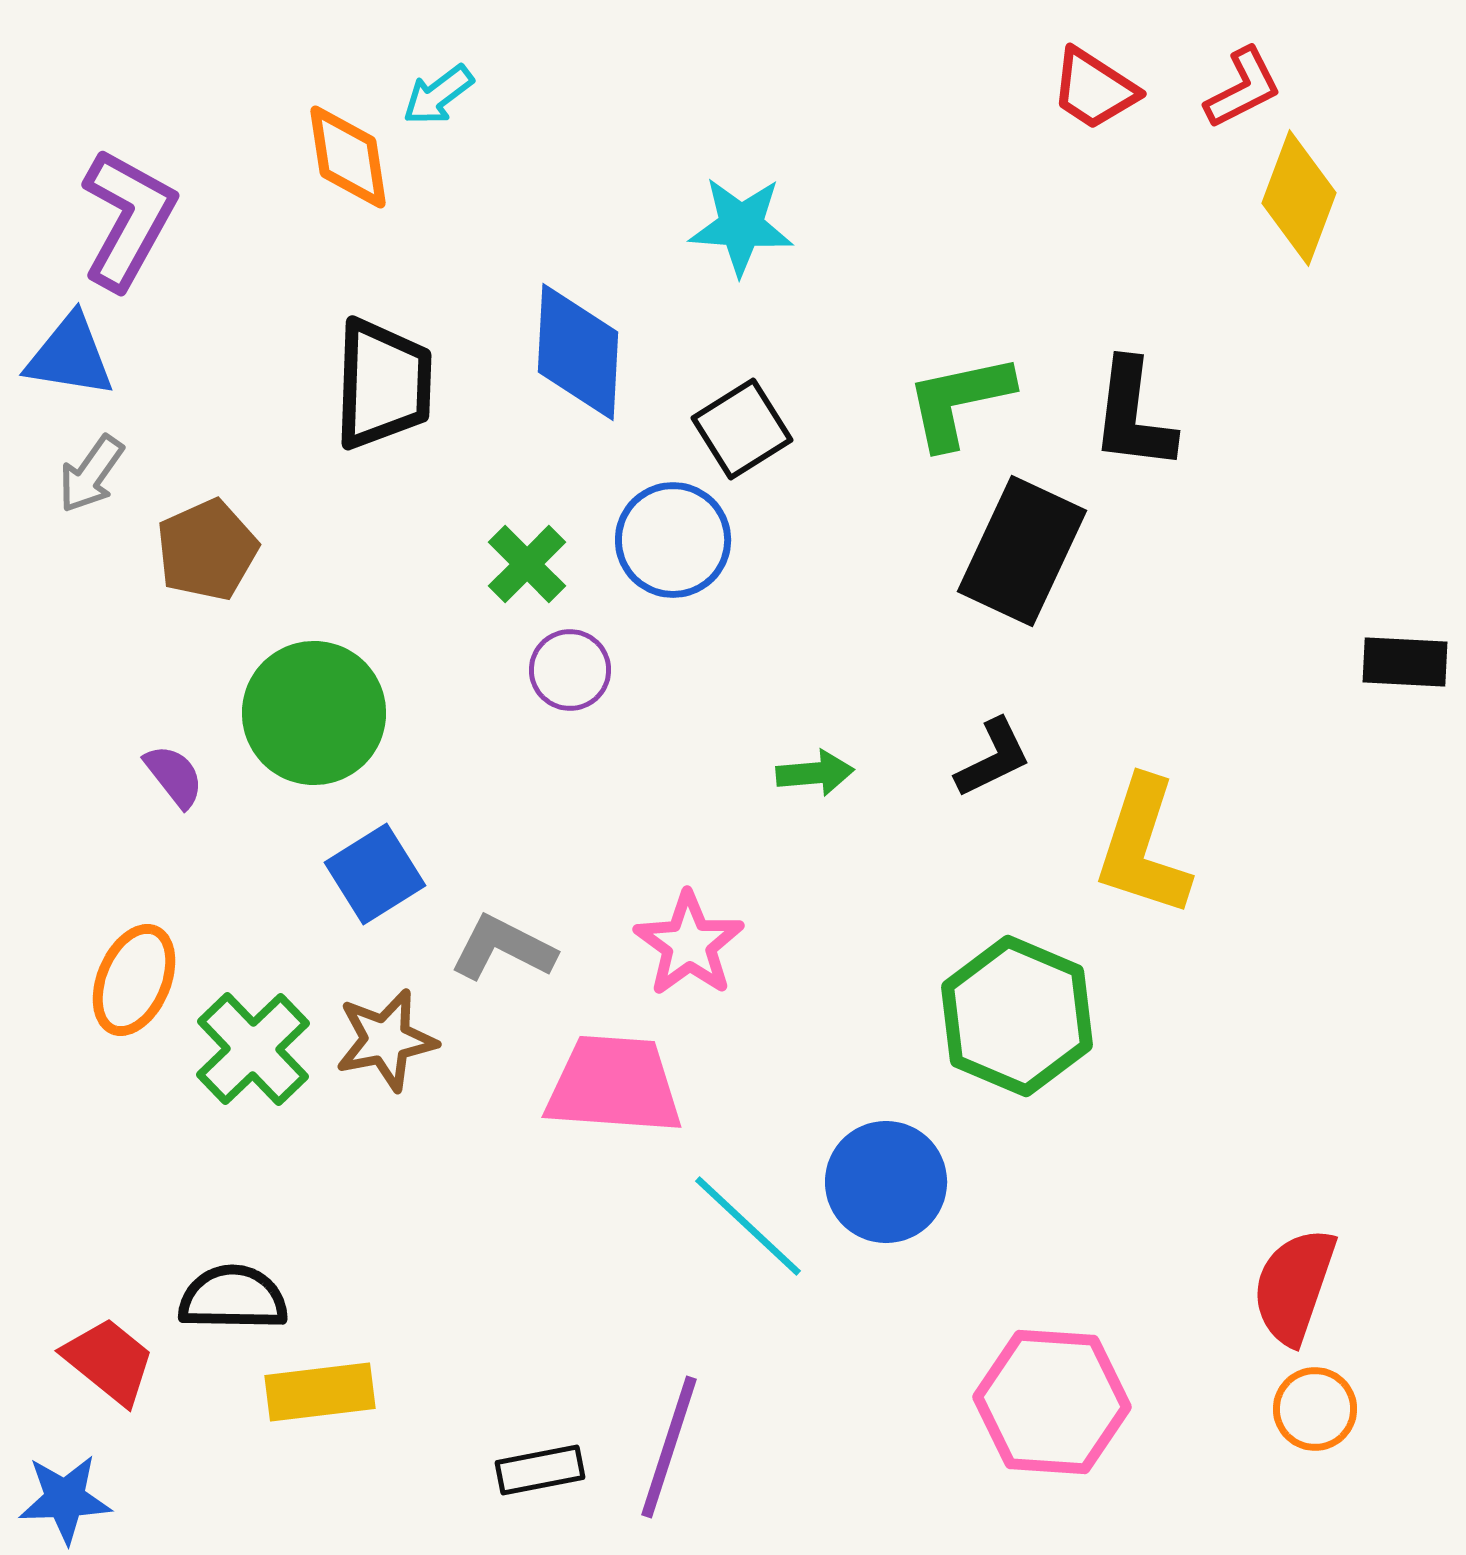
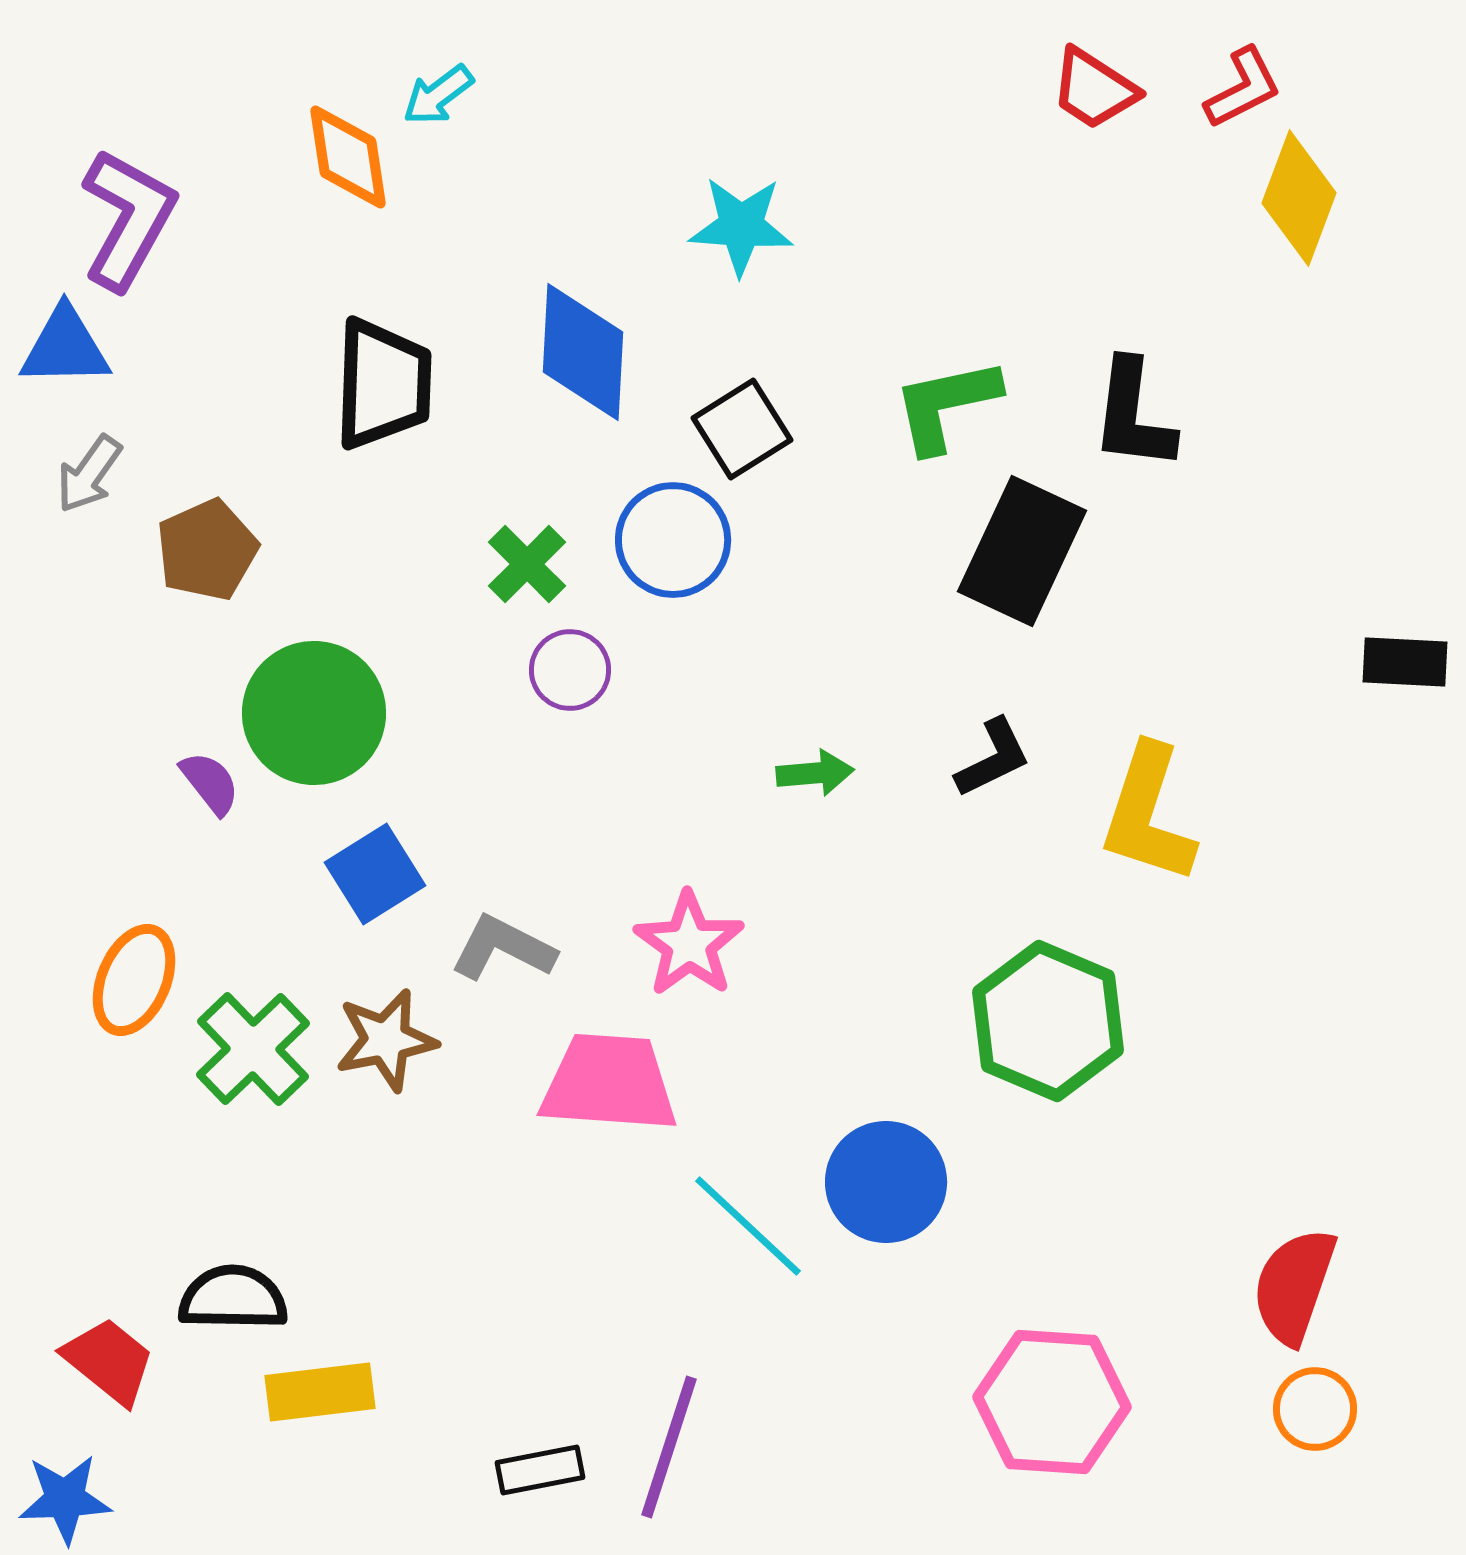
blue diamond at (578, 352): moved 5 px right
blue triangle at (70, 356): moved 5 px left, 9 px up; rotated 10 degrees counterclockwise
green L-shape at (959, 401): moved 13 px left, 4 px down
gray arrow at (91, 474): moved 2 px left
purple semicircle at (174, 776): moved 36 px right, 7 px down
yellow L-shape at (1143, 847): moved 5 px right, 33 px up
green hexagon at (1017, 1016): moved 31 px right, 5 px down
pink trapezoid at (614, 1085): moved 5 px left, 2 px up
